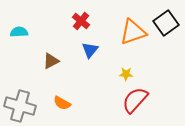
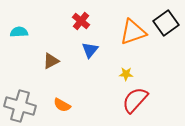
orange semicircle: moved 2 px down
